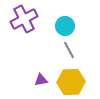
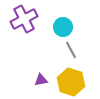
cyan circle: moved 2 px left, 1 px down
gray line: moved 2 px right
yellow hexagon: rotated 20 degrees clockwise
